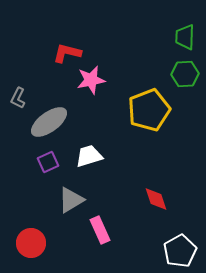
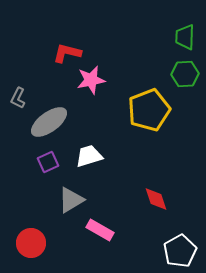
pink rectangle: rotated 36 degrees counterclockwise
